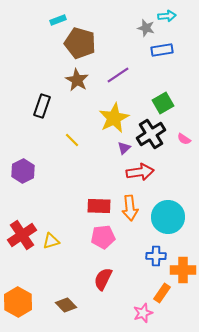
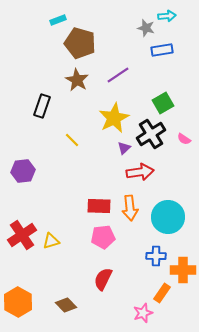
purple hexagon: rotated 20 degrees clockwise
